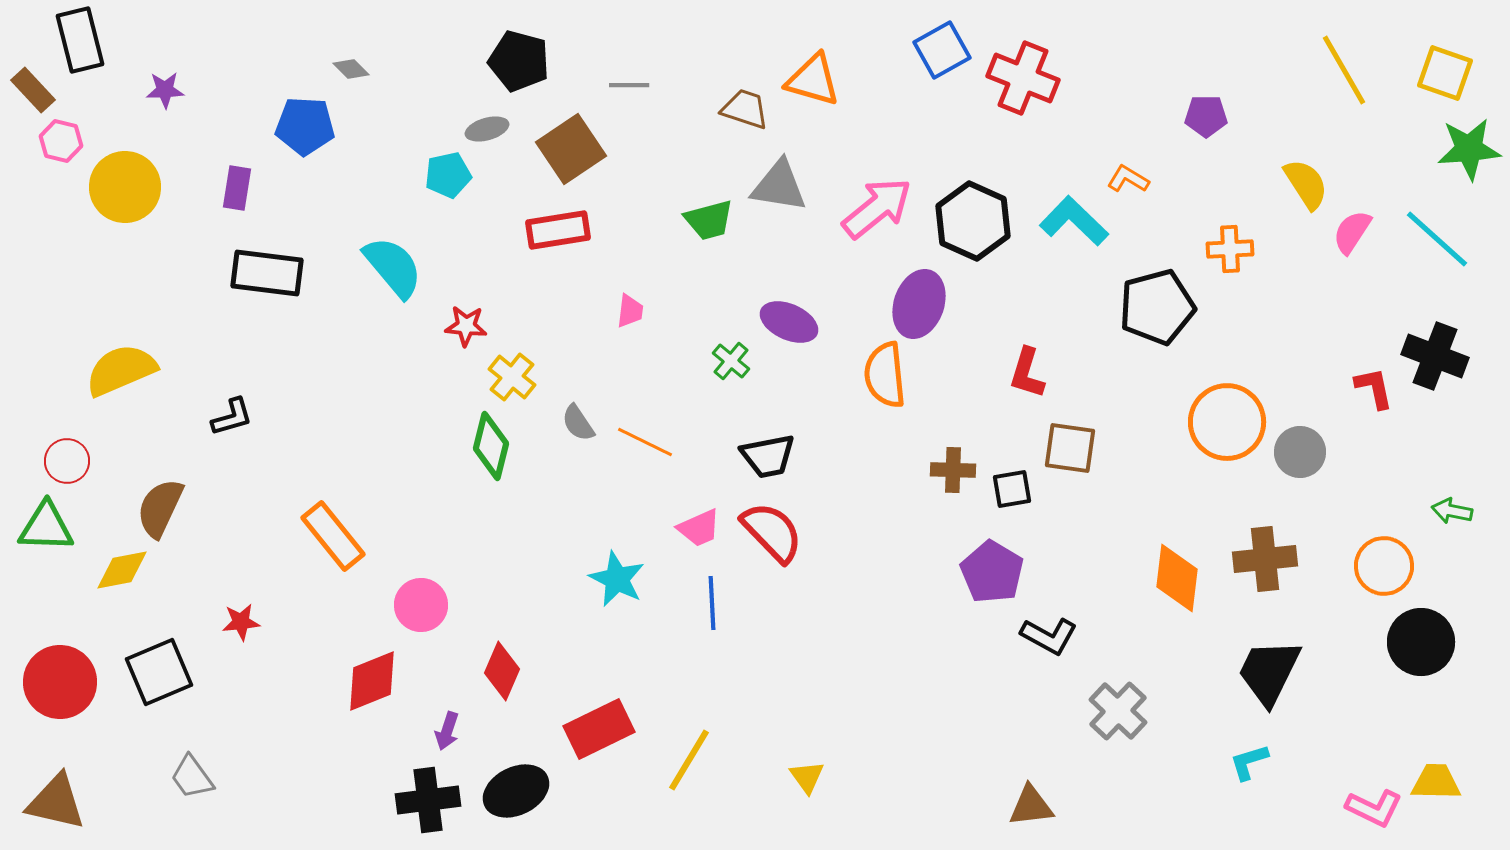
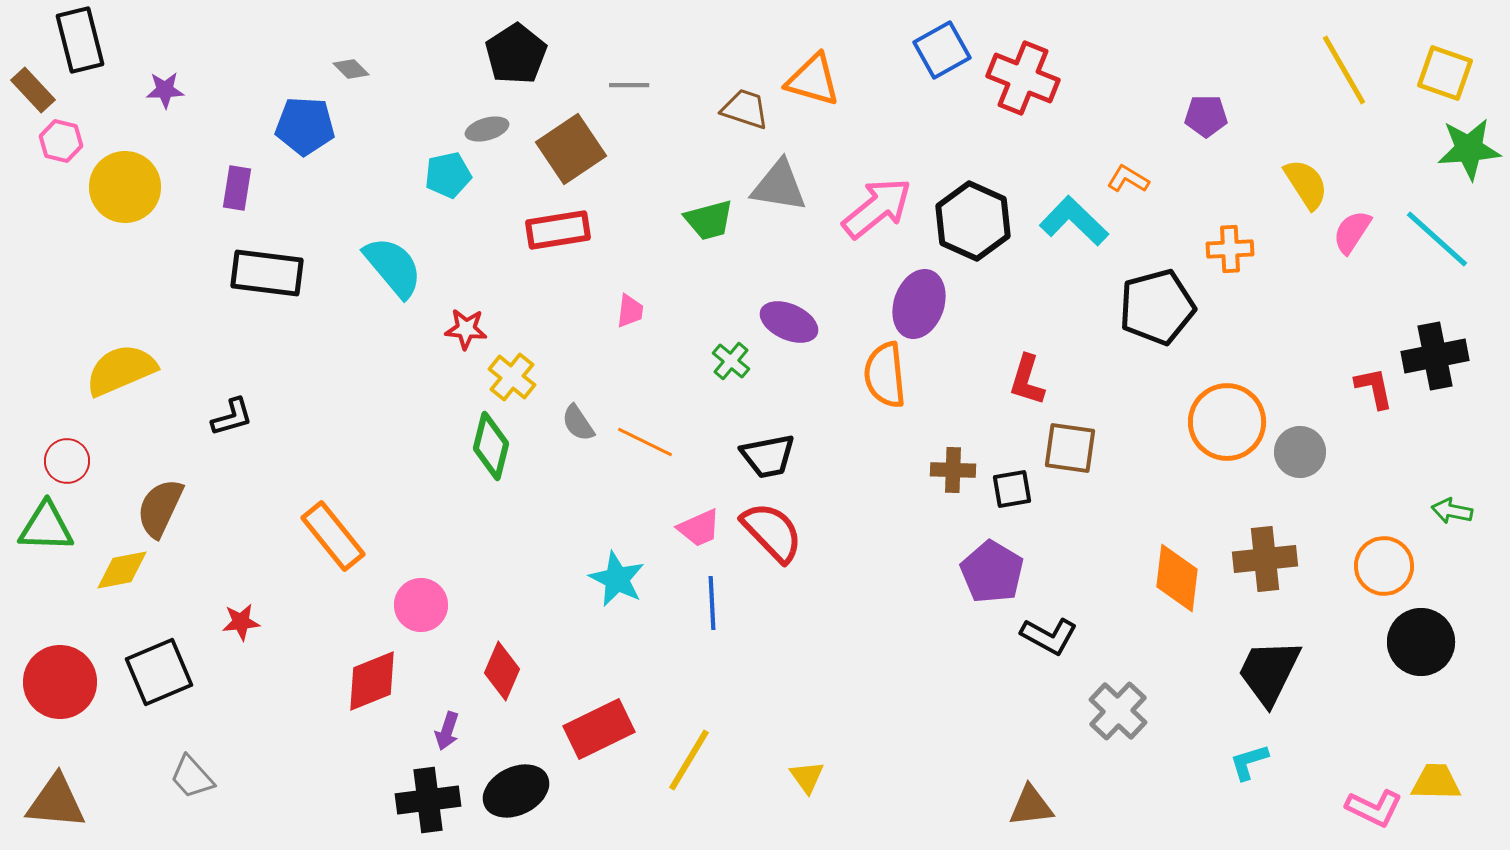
black pentagon at (519, 61): moved 3 px left, 7 px up; rotated 24 degrees clockwise
red star at (466, 326): moved 3 px down
black cross at (1435, 356): rotated 32 degrees counterclockwise
red L-shape at (1027, 373): moved 7 px down
gray trapezoid at (192, 777): rotated 6 degrees counterclockwise
brown triangle at (56, 802): rotated 8 degrees counterclockwise
